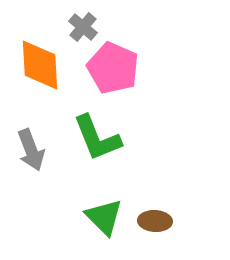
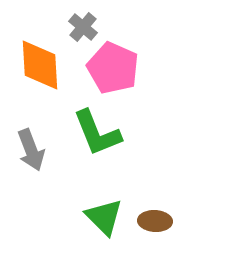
green L-shape: moved 5 px up
